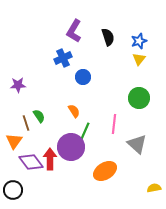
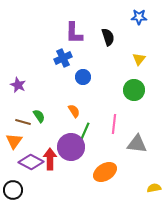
purple L-shape: moved 2 px down; rotated 30 degrees counterclockwise
blue star: moved 24 px up; rotated 21 degrees clockwise
purple star: rotated 28 degrees clockwise
green circle: moved 5 px left, 8 px up
brown line: moved 3 px left, 1 px up; rotated 56 degrees counterclockwise
gray triangle: rotated 35 degrees counterclockwise
purple diamond: rotated 25 degrees counterclockwise
orange ellipse: moved 1 px down
